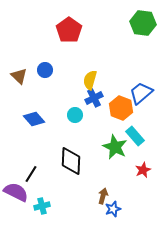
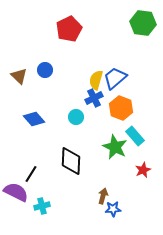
red pentagon: moved 1 px up; rotated 10 degrees clockwise
yellow semicircle: moved 6 px right
blue trapezoid: moved 26 px left, 15 px up
cyan circle: moved 1 px right, 2 px down
blue star: rotated 14 degrees clockwise
